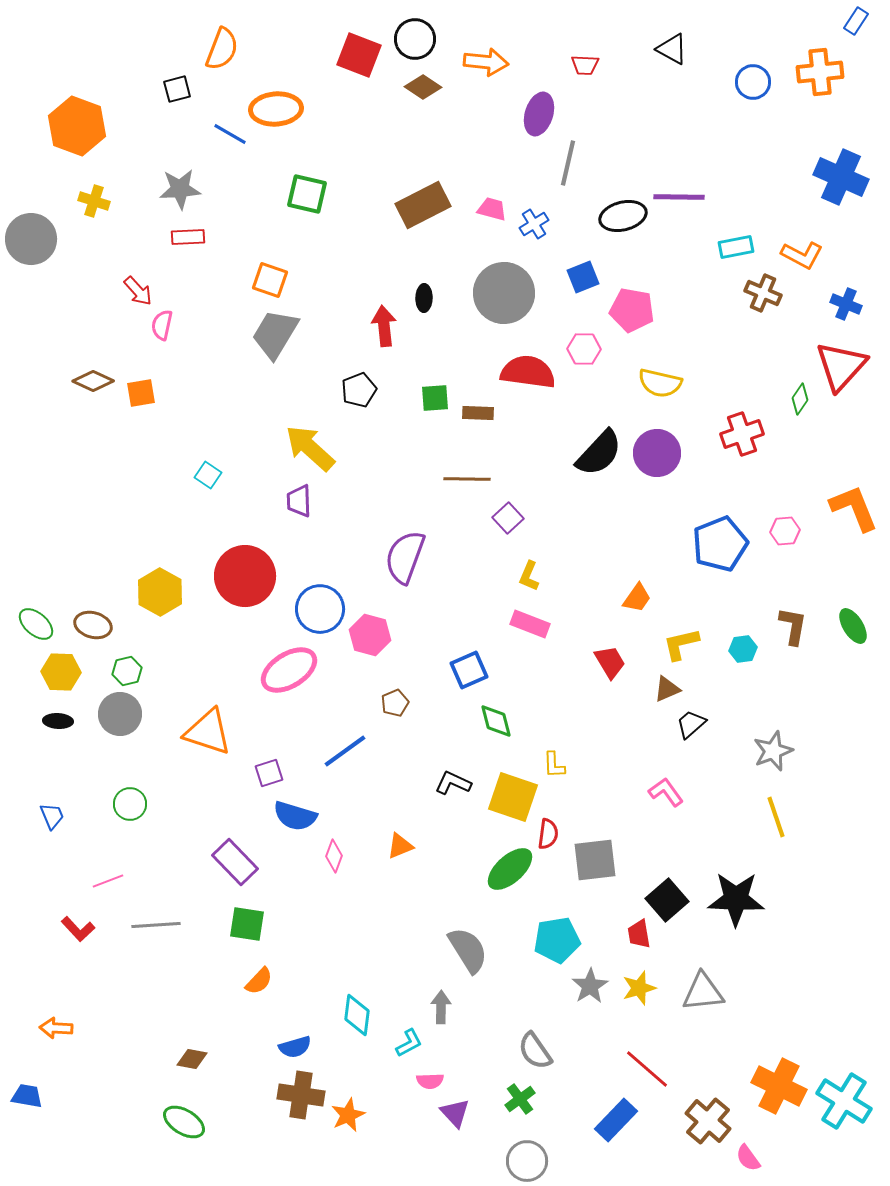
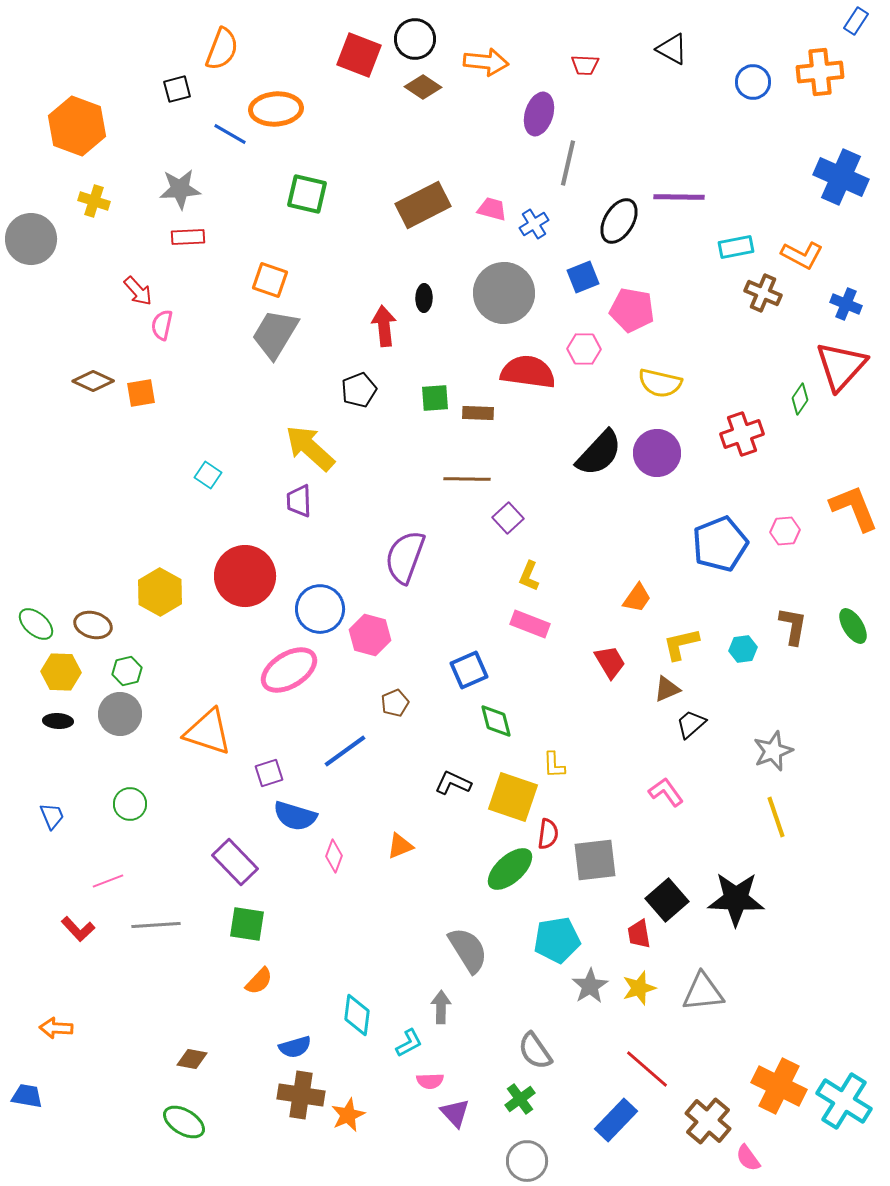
black ellipse at (623, 216): moved 4 px left, 5 px down; rotated 45 degrees counterclockwise
